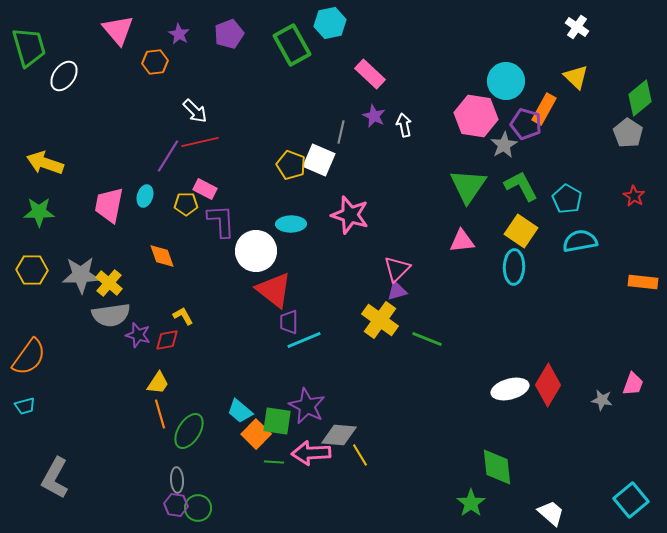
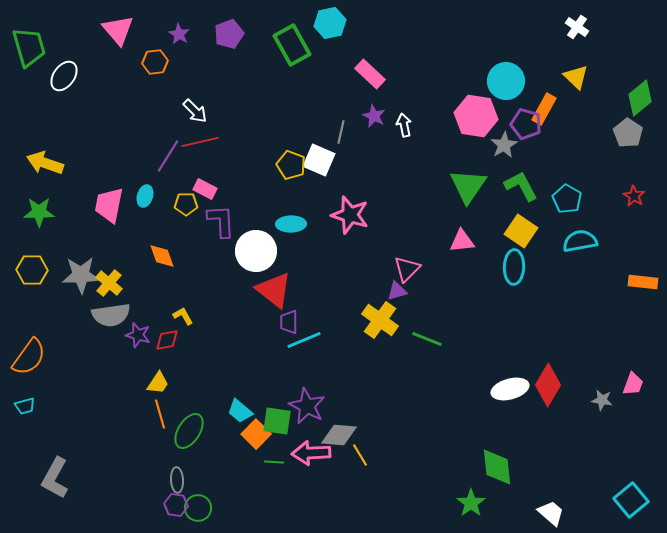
pink triangle at (397, 269): moved 10 px right
